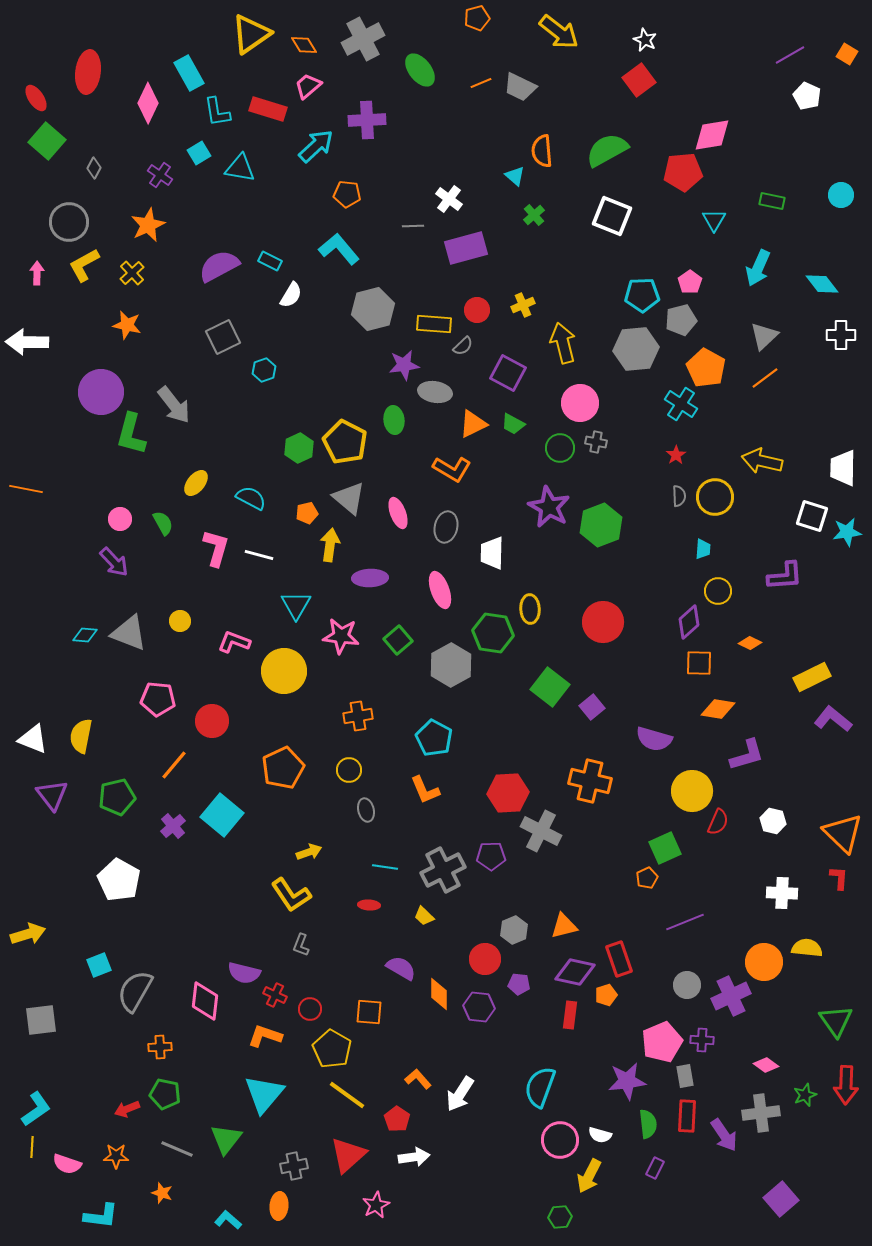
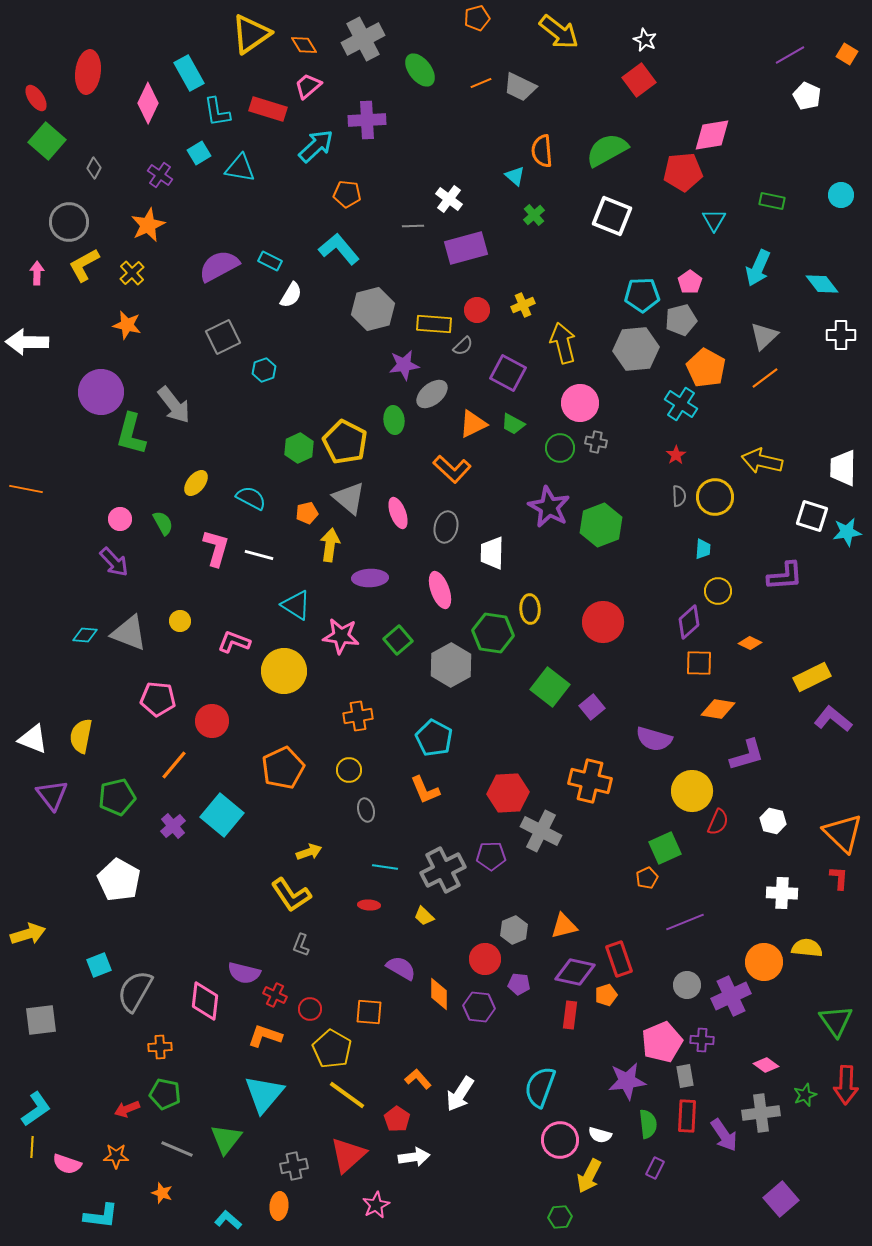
gray ellipse at (435, 392): moved 3 px left, 2 px down; rotated 48 degrees counterclockwise
orange L-shape at (452, 469): rotated 12 degrees clockwise
cyan triangle at (296, 605): rotated 28 degrees counterclockwise
